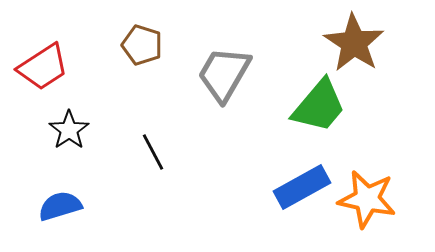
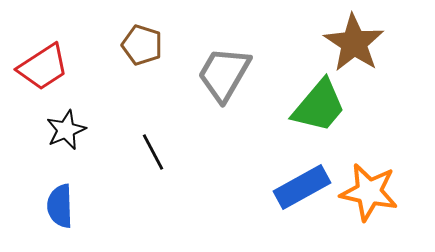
black star: moved 3 px left; rotated 12 degrees clockwise
orange star: moved 2 px right, 7 px up
blue semicircle: rotated 75 degrees counterclockwise
